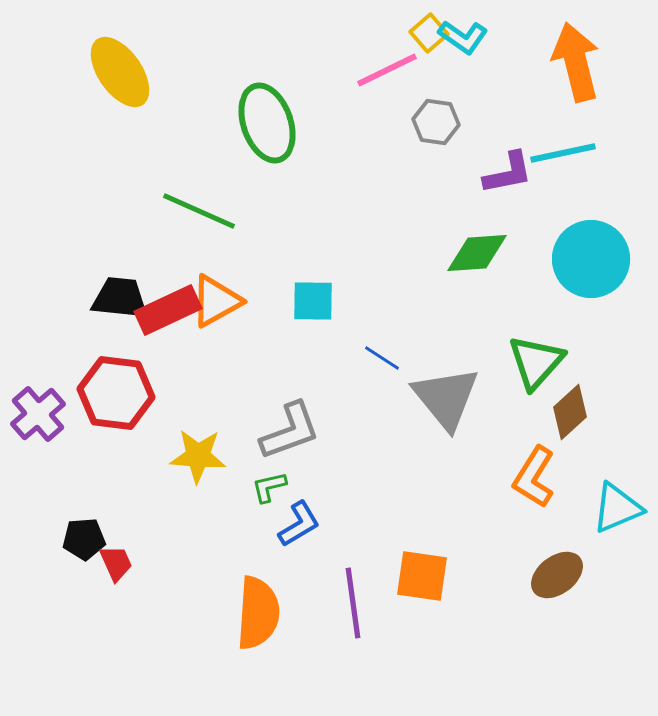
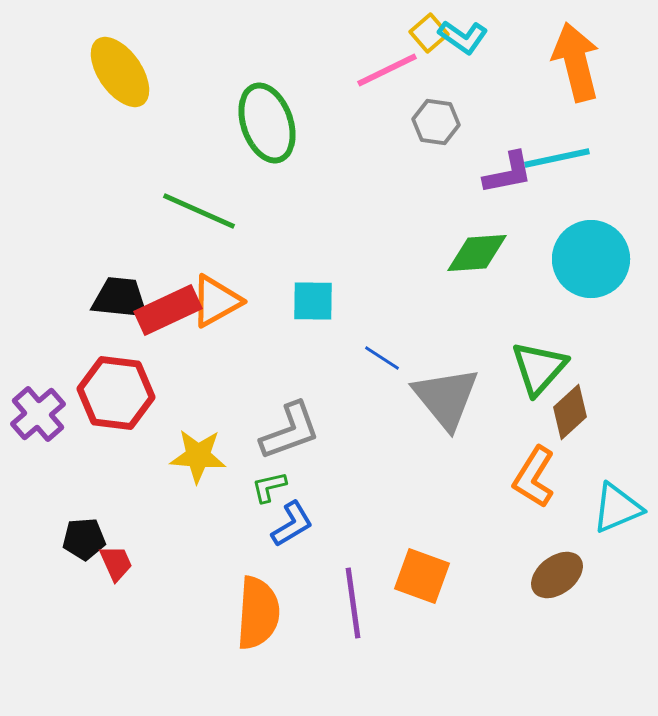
cyan line: moved 6 px left, 5 px down
green triangle: moved 3 px right, 6 px down
blue L-shape: moved 7 px left
orange square: rotated 12 degrees clockwise
